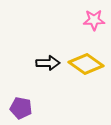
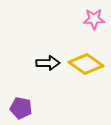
pink star: moved 1 px up
